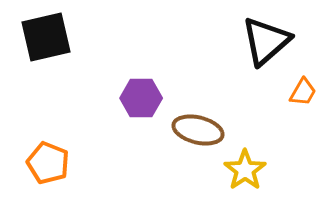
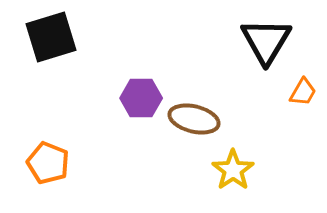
black square: moved 5 px right; rotated 4 degrees counterclockwise
black triangle: rotated 18 degrees counterclockwise
brown ellipse: moved 4 px left, 11 px up
yellow star: moved 12 px left
